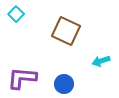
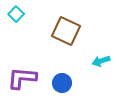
blue circle: moved 2 px left, 1 px up
